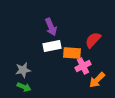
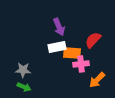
purple arrow: moved 8 px right
white rectangle: moved 5 px right, 1 px down
pink cross: moved 2 px left, 2 px up; rotated 21 degrees clockwise
gray star: rotated 14 degrees clockwise
